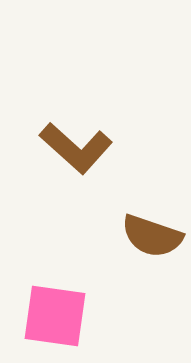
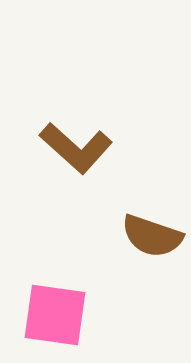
pink square: moved 1 px up
